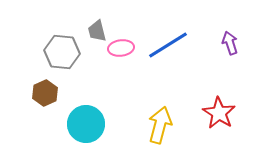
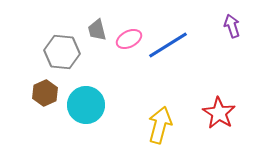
gray trapezoid: moved 1 px up
purple arrow: moved 2 px right, 17 px up
pink ellipse: moved 8 px right, 9 px up; rotated 20 degrees counterclockwise
cyan circle: moved 19 px up
